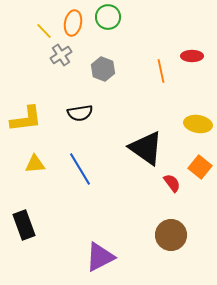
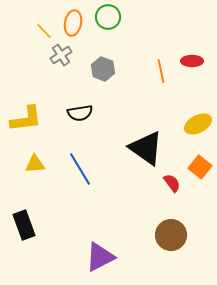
red ellipse: moved 5 px down
yellow ellipse: rotated 36 degrees counterclockwise
